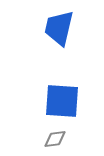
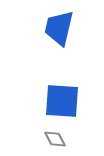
gray diamond: rotated 70 degrees clockwise
